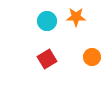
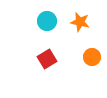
orange star: moved 4 px right, 5 px down; rotated 12 degrees clockwise
